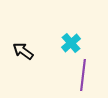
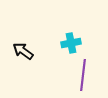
cyan cross: rotated 30 degrees clockwise
